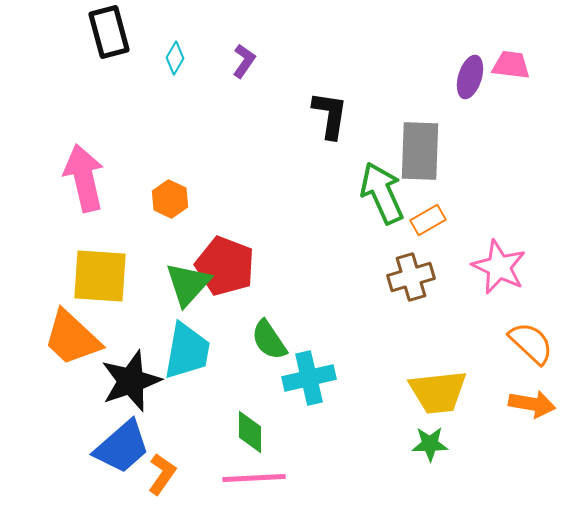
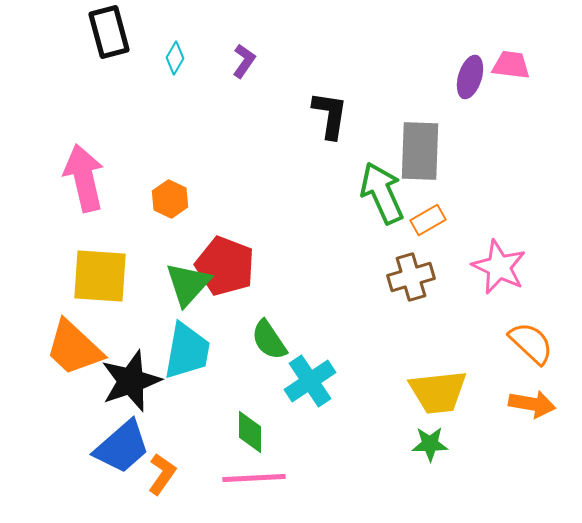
orange trapezoid: moved 2 px right, 10 px down
cyan cross: moved 1 px right, 3 px down; rotated 21 degrees counterclockwise
